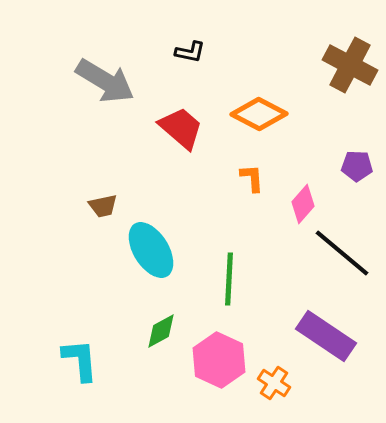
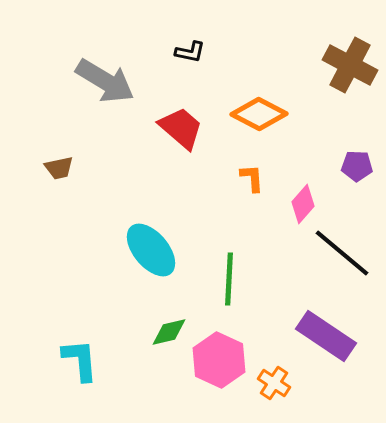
brown trapezoid: moved 44 px left, 38 px up
cyan ellipse: rotated 8 degrees counterclockwise
green diamond: moved 8 px right, 1 px down; rotated 15 degrees clockwise
